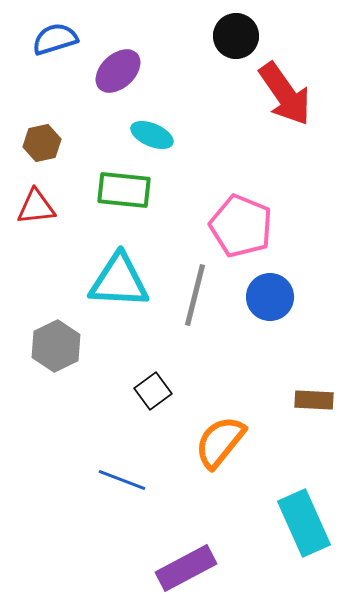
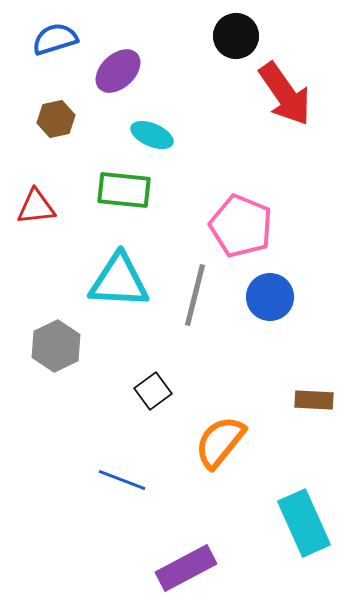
brown hexagon: moved 14 px right, 24 px up
